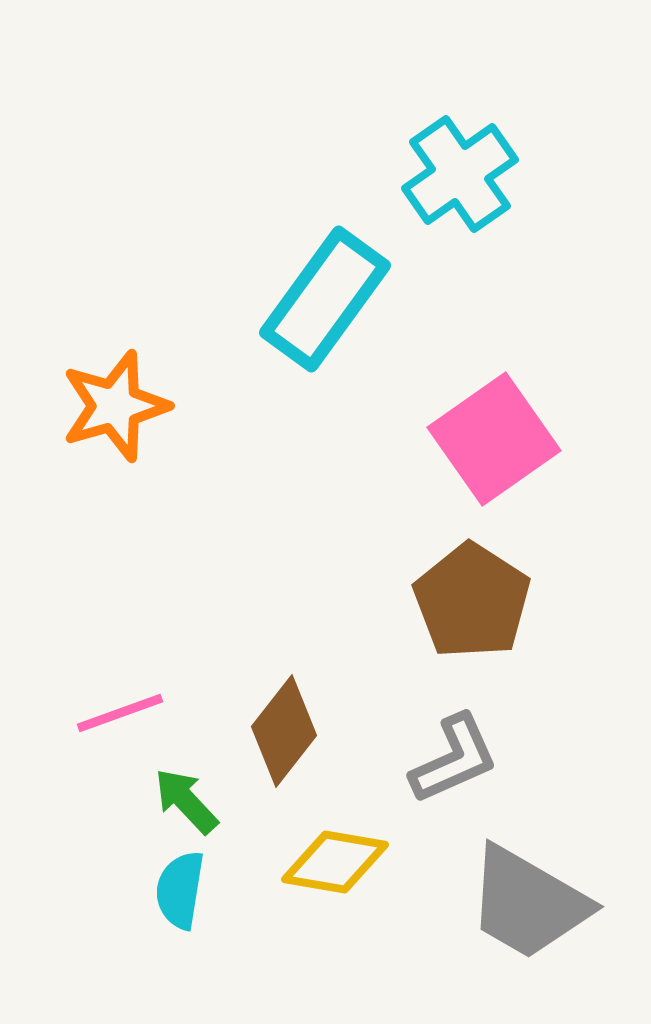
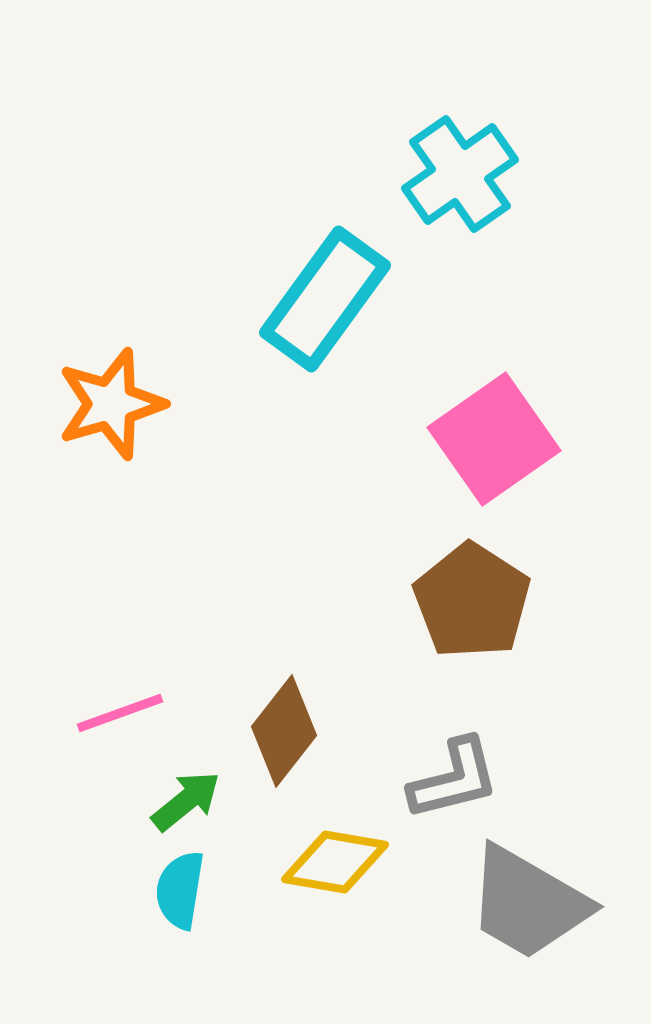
orange star: moved 4 px left, 2 px up
gray L-shape: moved 20 px down; rotated 10 degrees clockwise
green arrow: rotated 94 degrees clockwise
